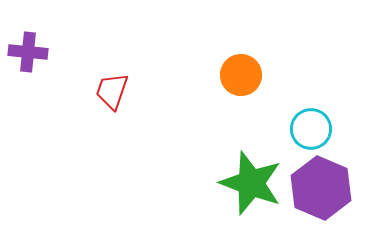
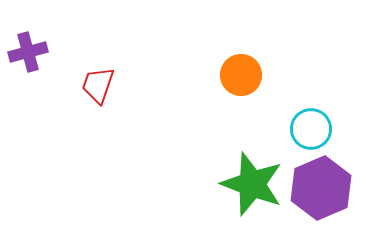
purple cross: rotated 21 degrees counterclockwise
red trapezoid: moved 14 px left, 6 px up
green star: moved 1 px right, 1 px down
purple hexagon: rotated 14 degrees clockwise
